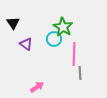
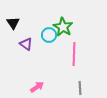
cyan circle: moved 5 px left, 4 px up
gray line: moved 15 px down
